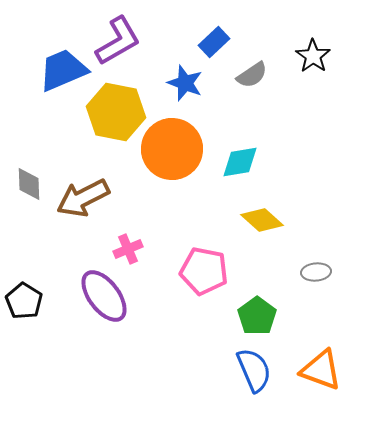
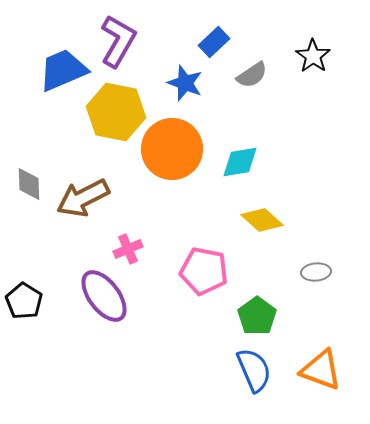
purple L-shape: rotated 30 degrees counterclockwise
